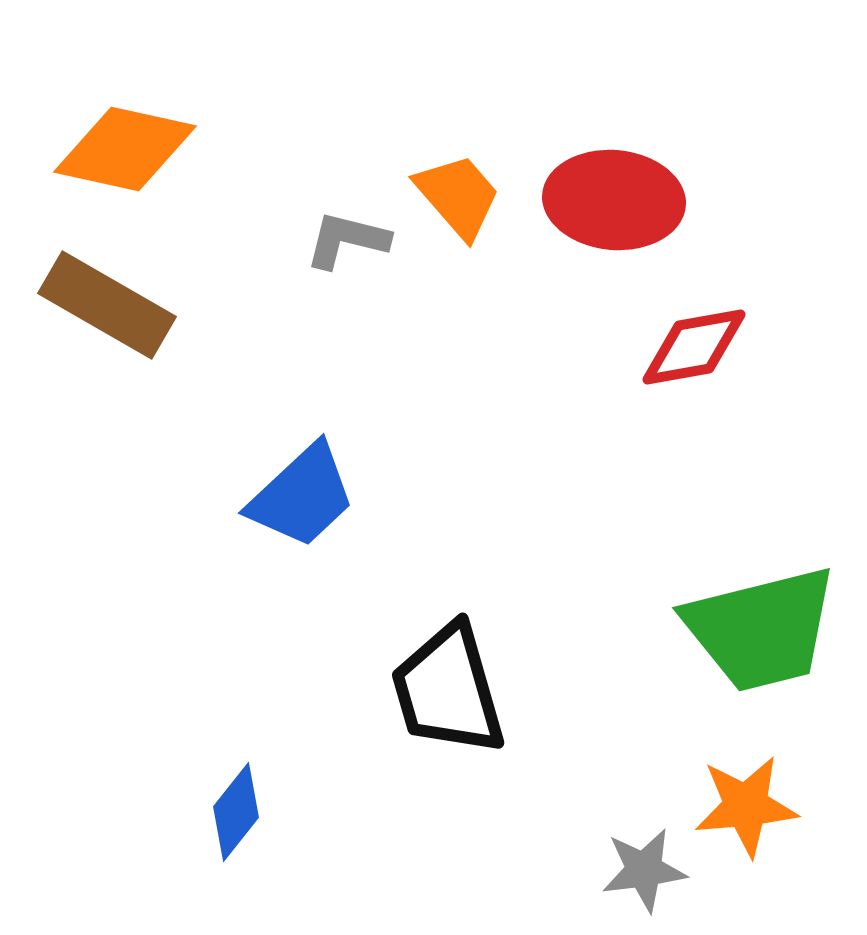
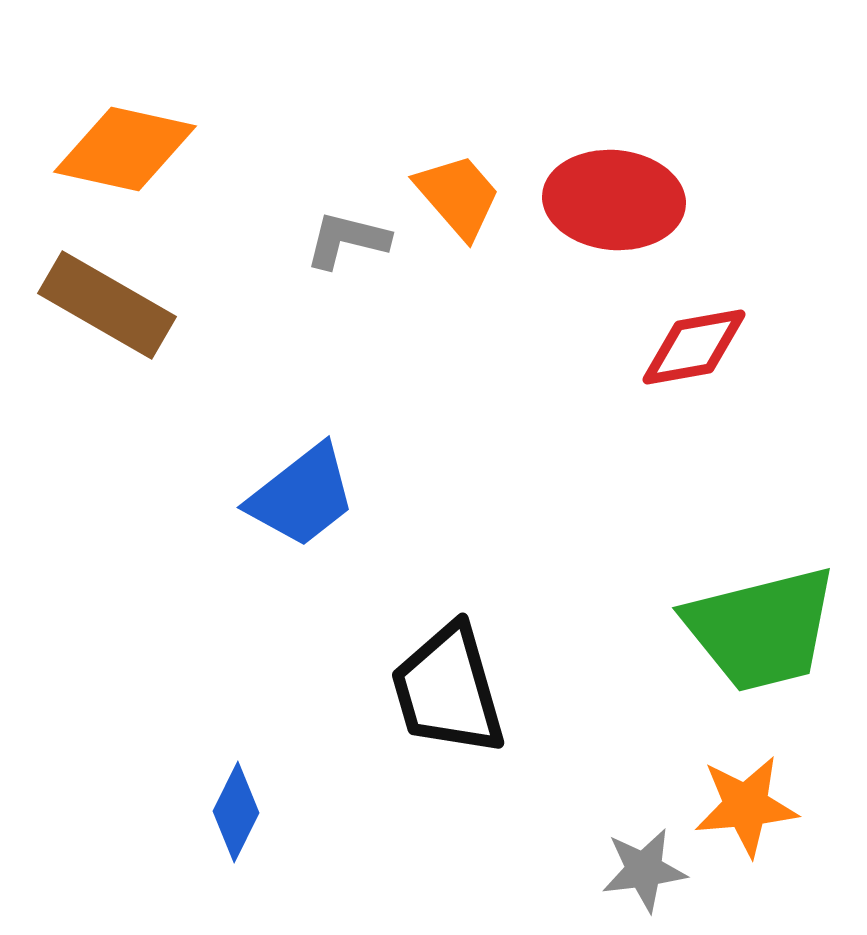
blue trapezoid: rotated 5 degrees clockwise
blue diamond: rotated 12 degrees counterclockwise
